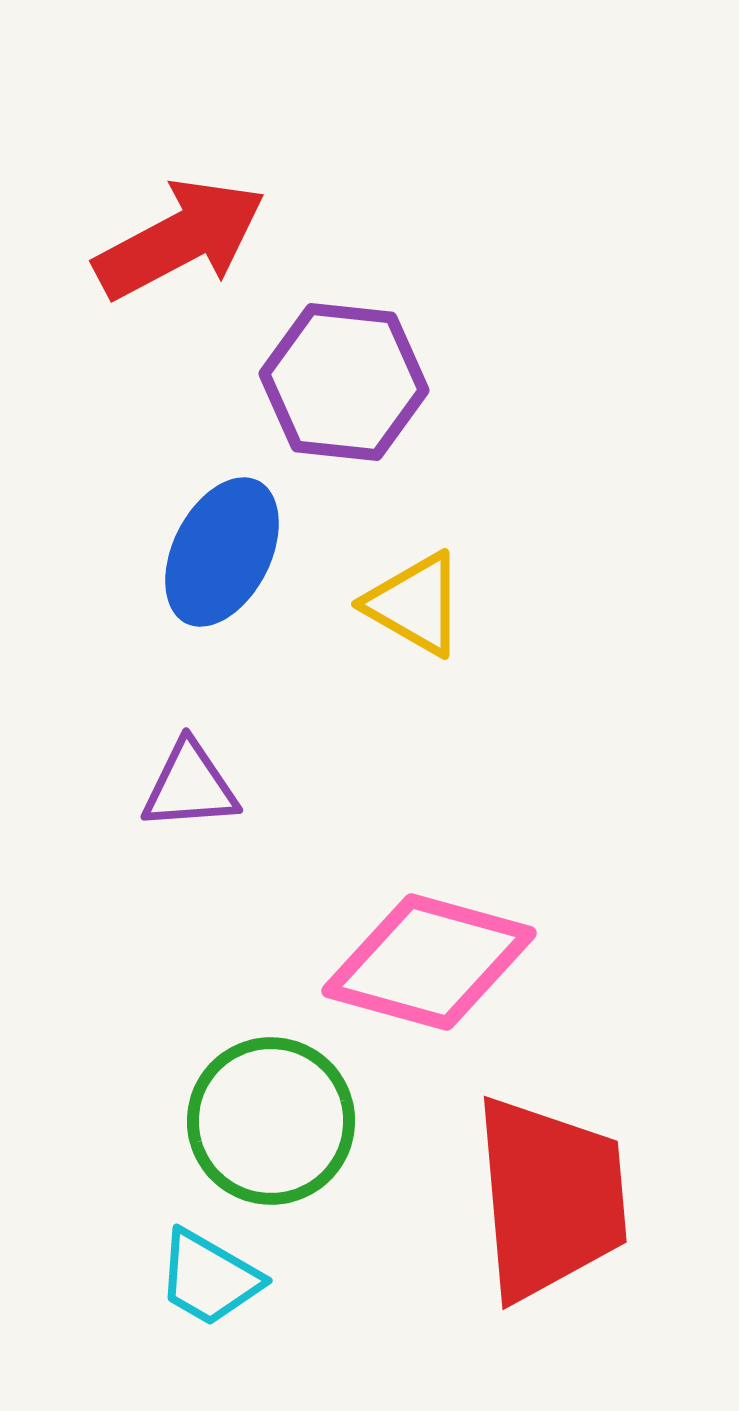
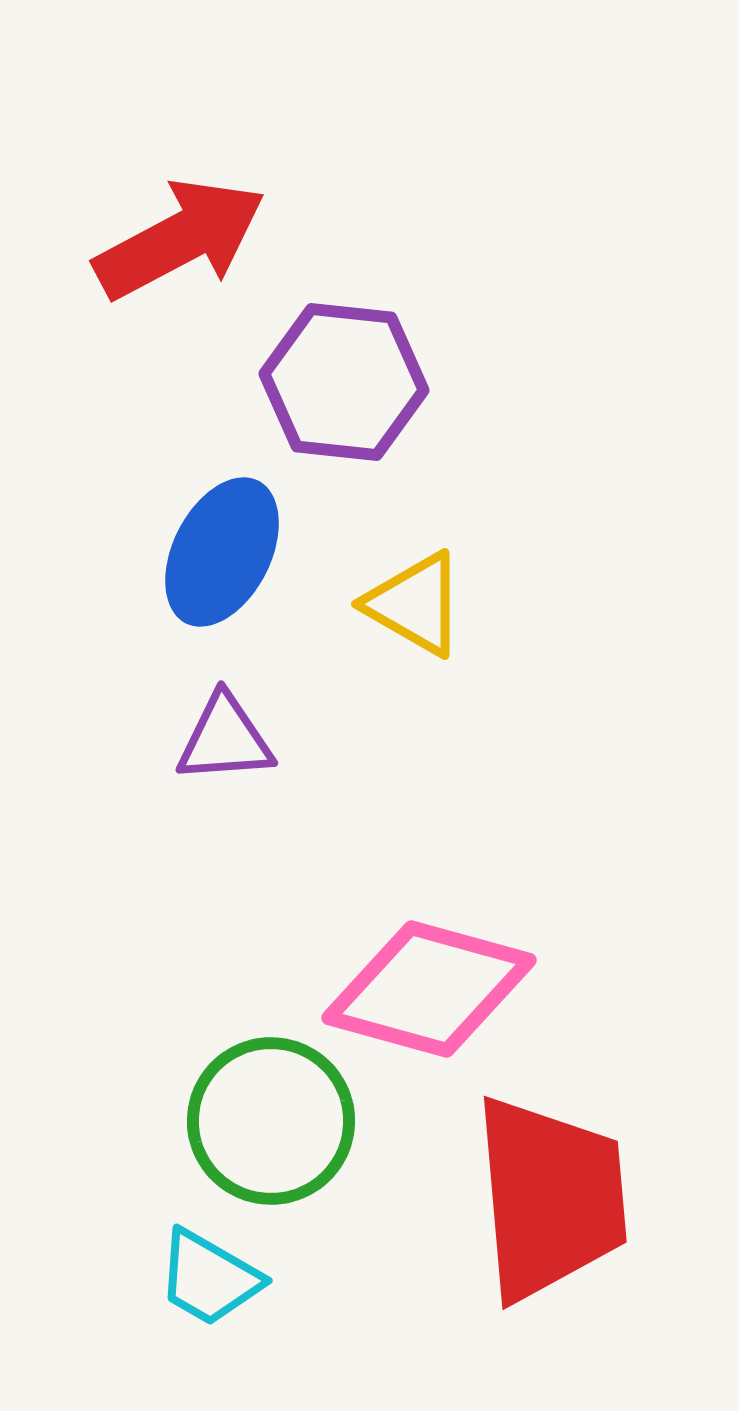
purple triangle: moved 35 px right, 47 px up
pink diamond: moved 27 px down
